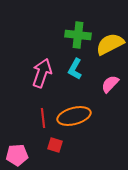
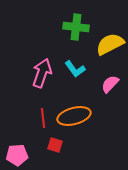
green cross: moved 2 px left, 8 px up
cyan L-shape: rotated 65 degrees counterclockwise
